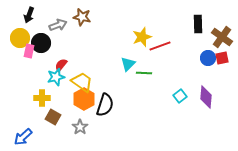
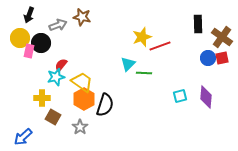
cyan square: rotated 24 degrees clockwise
